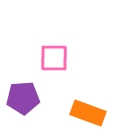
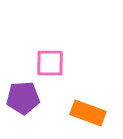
pink square: moved 4 px left, 5 px down
